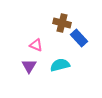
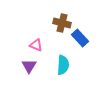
blue rectangle: moved 1 px right
cyan semicircle: moved 3 px right; rotated 108 degrees clockwise
